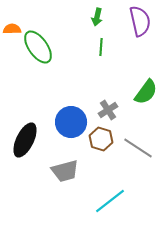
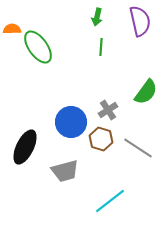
black ellipse: moved 7 px down
